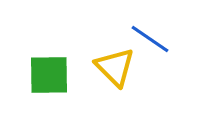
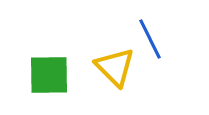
blue line: rotated 30 degrees clockwise
